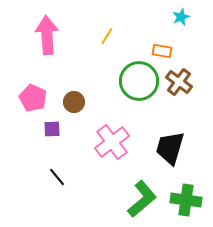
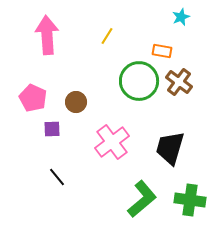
brown circle: moved 2 px right
green cross: moved 4 px right
